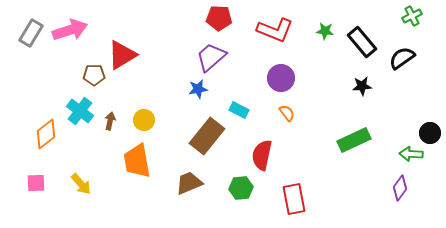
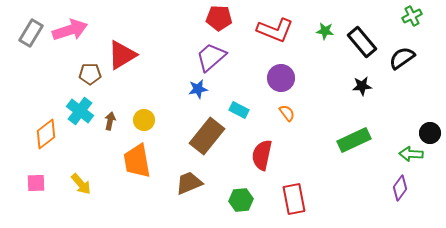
brown pentagon: moved 4 px left, 1 px up
green hexagon: moved 12 px down
